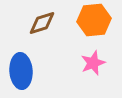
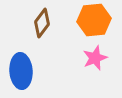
brown diamond: rotated 36 degrees counterclockwise
pink star: moved 2 px right, 5 px up
